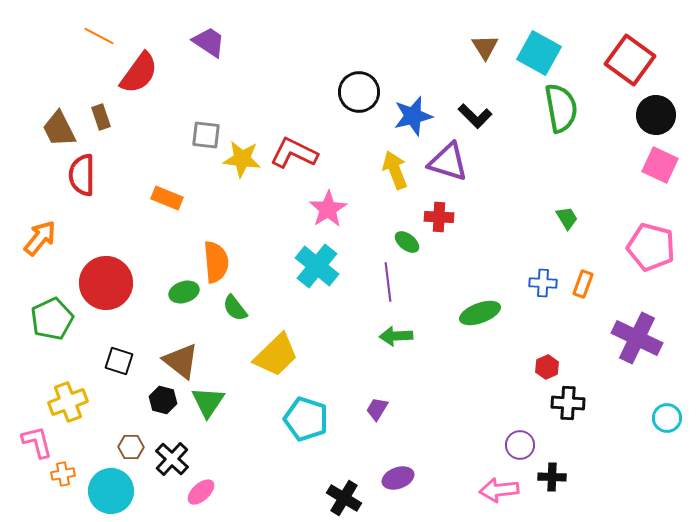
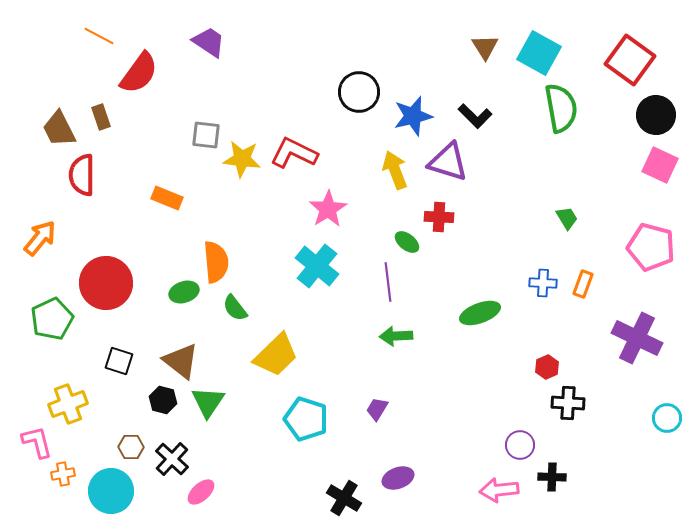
yellow cross at (68, 402): moved 2 px down
